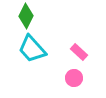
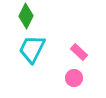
cyan trapezoid: rotated 68 degrees clockwise
